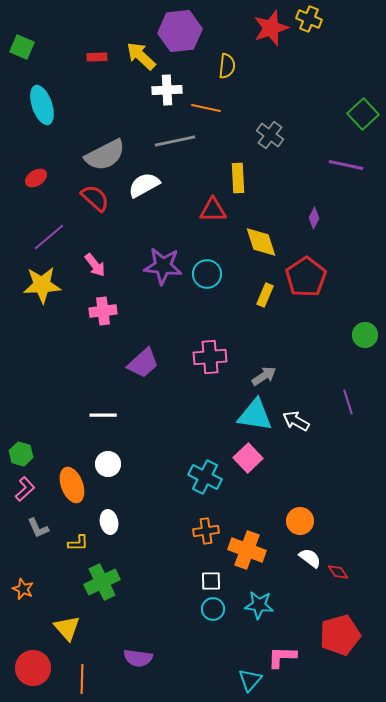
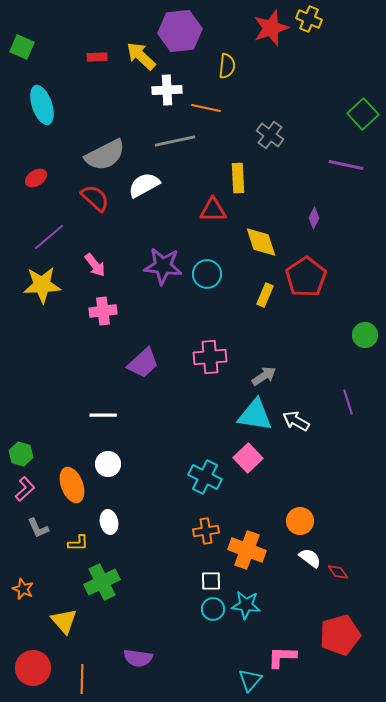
cyan star at (259, 605): moved 13 px left
yellow triangle at (67, 628): moved 3 px left, 7 px up
